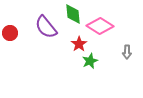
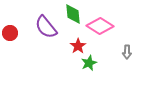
red star: moved 1 px left, 2 px down
green star: moved 1 px left, 2 px down
